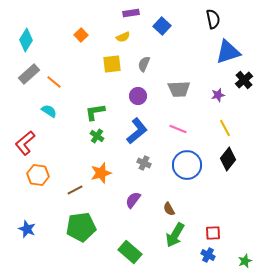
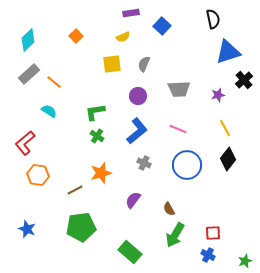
orange square: moved 5 px left, 1 px down
cyan diamond: moved 2 px right; rotated 15 degrees clockwise
